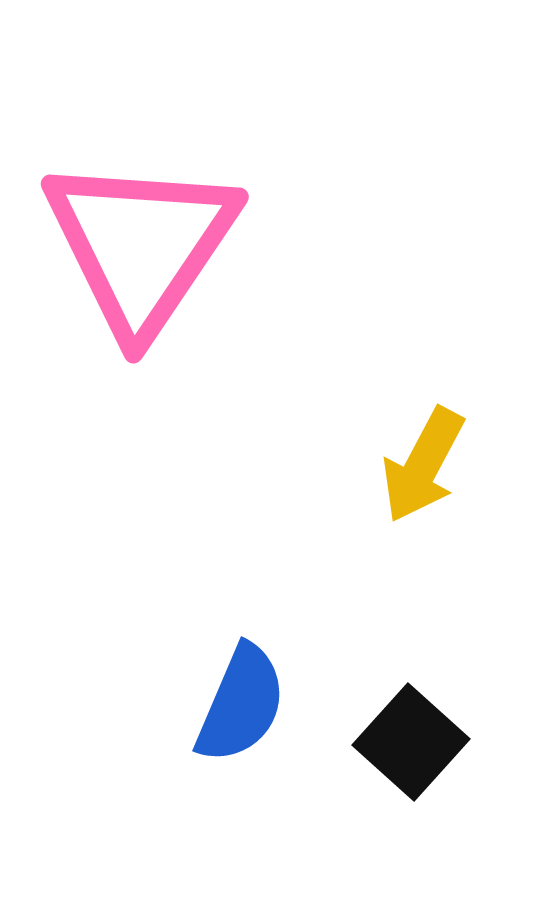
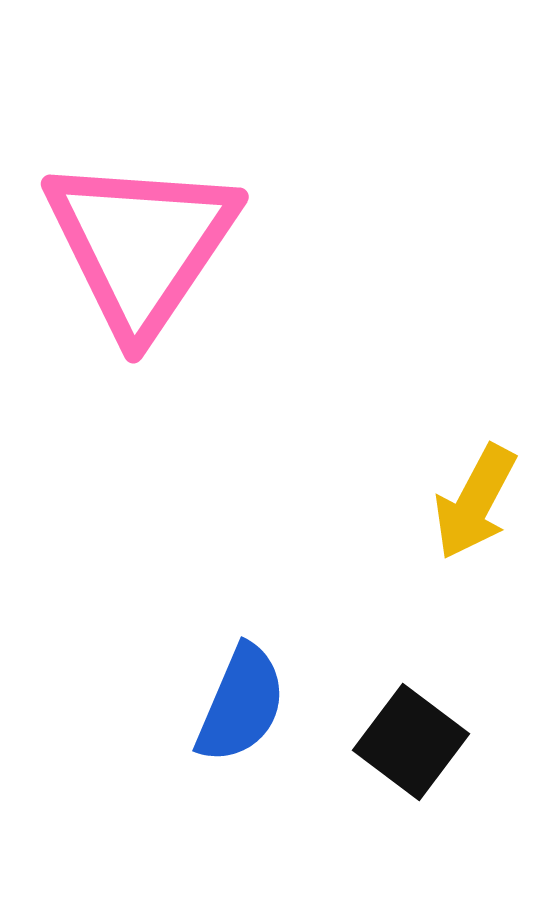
yellow arrow: moved 52 px right, 37 px down
black square: rotated 5 degrees counterclockwise
